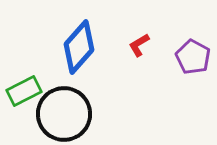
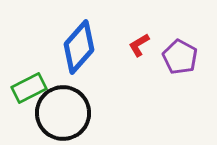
purple pentagon: moved 13 px left
green rectangle: moved 5 px right, 3 px up
black circle: moved 1 px left, 1 px up
